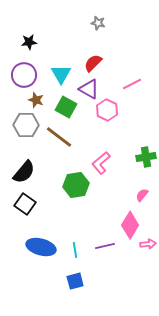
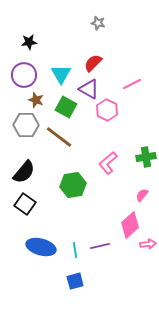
pink L-shape: moved 7 px right
green hexagon: moved 3 px left
pink diamond: rotated 16 degrees clockwise
purple line: moved 5 px left
